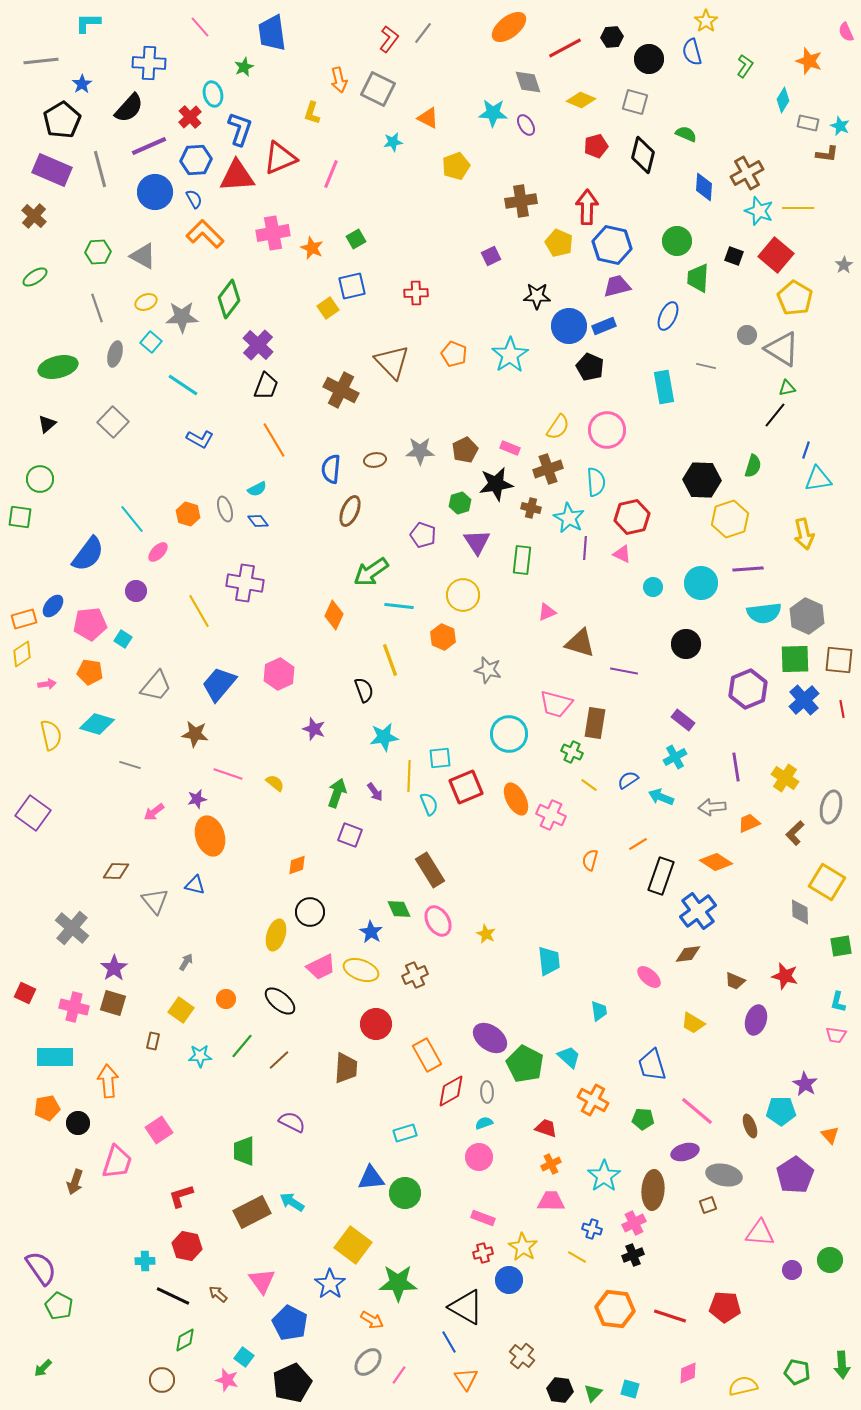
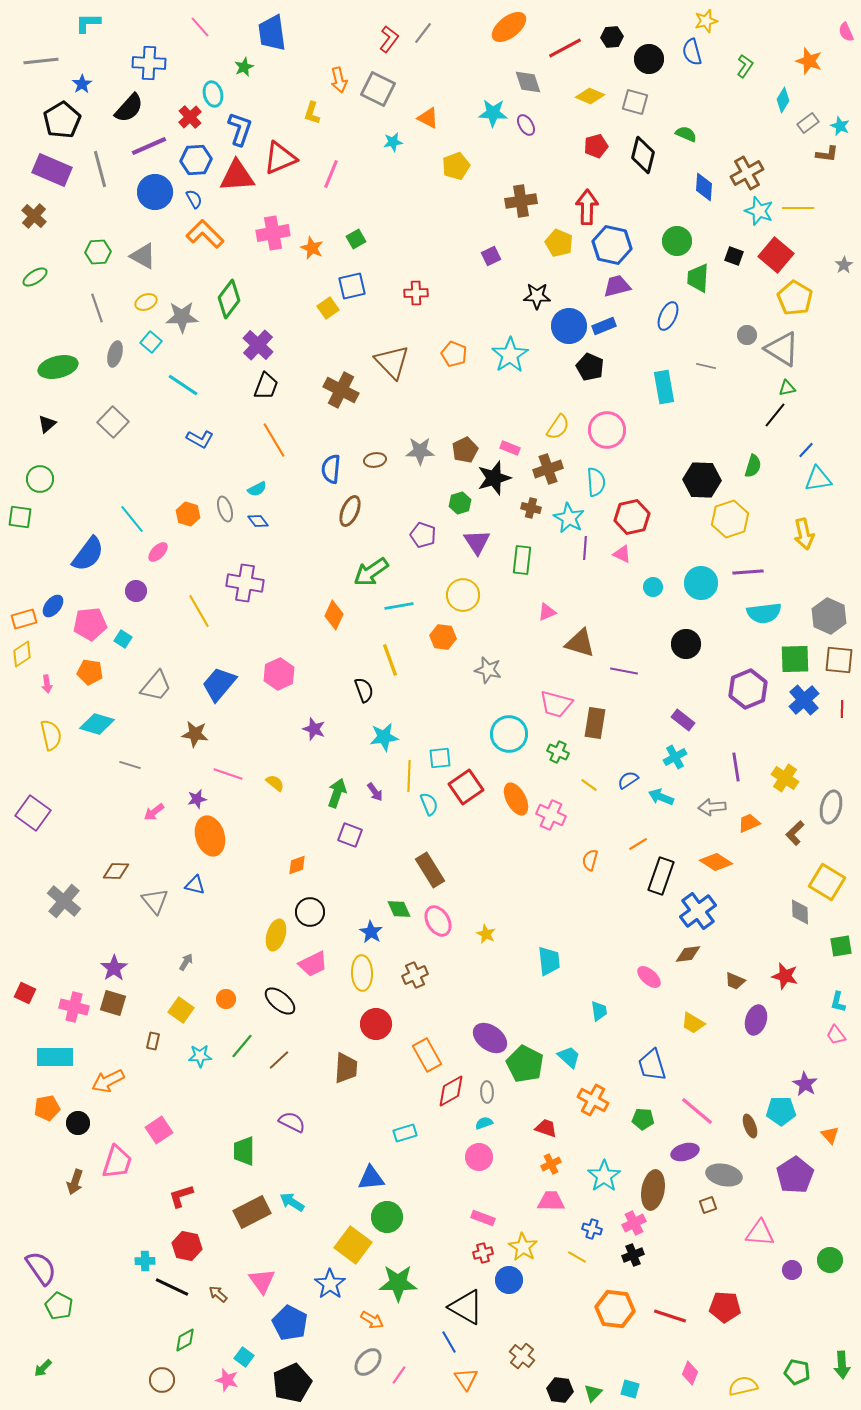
yellow star at (706, 21): rotated 20 degrees clockwise
yellow diamond at (581, 100): moved 9 px right, 4 px up
gray rectangle at (808, 123): rotated 50 degrees counterclockwise
blue line at (806, 450): rotated 24 degrees clockwise
black star at (496, 484): moved 2 px left, 6 px up; rotated 8 degrees counterclockwise
purple line at (748, 569): moved 3 px down
cyan line at (399, 606): rotated 16 degrees counterclockwise
gray hexagon at (807, 616): moved 22 px right
orange hexagon at (443, 637): rotated 15 degrees counterclockwise
pink arrow at (47, 684): rotated 90 degrees clockwise
red line at (842, 709): rotated 12 degrees clockwise
green cross at (572, 752): moved 14 px left
red square at (466, 787): rotated 12 degrees counterclockwise
gray cross at (72, 928): moved 8 px left, 27 px up
pink trapezoid at (321, 967): moved 8 px left, 3 px up
yellow ellipse at (361, 970): moved 1 px right, 3 px down; rotated 68 degrees clockwise
pink trapezoid at (836, 1035): rotated 45 degrees clockwise
orange arrow at (108, 1081): rotated 112 degrees counterclockwise
brown ellipse at (653, 1190): rotated 6 degrees clockwise
green circle at (405, 1193): moved 18 px left, 24 px down
black line at (173, 1296): moved 1 px left, 9 px up
pink diamond at (688, 1373): moved 2 px right; rotated 45 degrees counterclockwise
